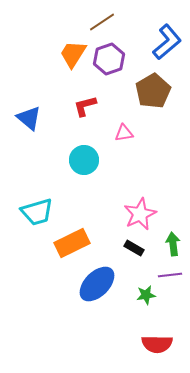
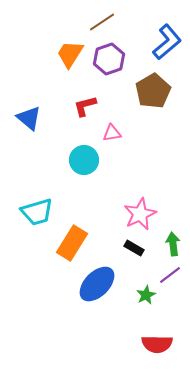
orange trapezoid: moved 3 px left
pink triangle: moved 12 px left
orange rectangle: rotated 32 degrees counterclockwise
purple line: rotated 30 degrees counterclockwise
green star: rotated 18 degrees counterclockwise
